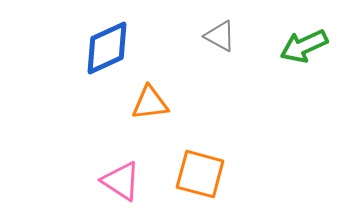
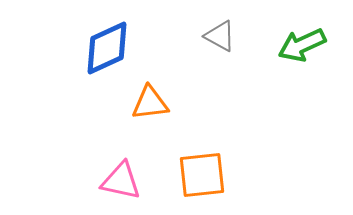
green arrow: moved 2 px left, 1 px up
orange square: moved 2 px right, 1 px down; rotated 21 degrees counterclockwise
pink triangle: rotated 21 degrees counterclockwise
